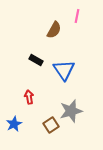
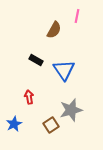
gray star: moved 1 px up
